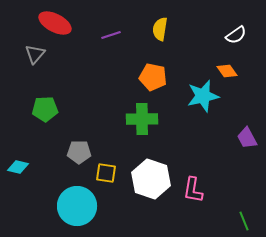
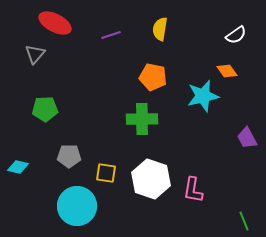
gray pentagon: moved 10 px left, 4 px down
